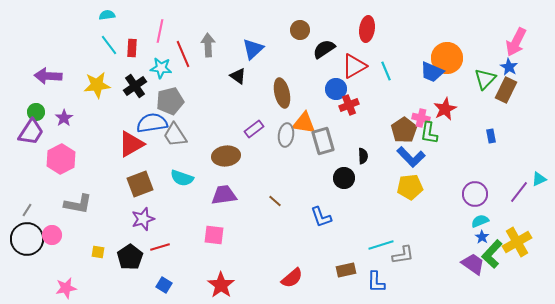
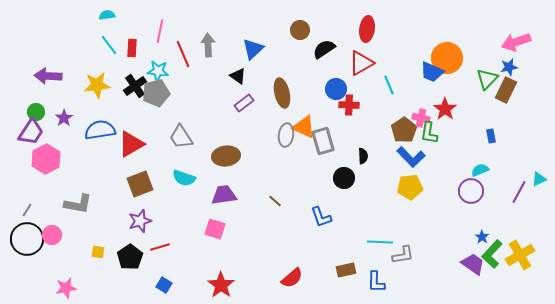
pink arrow at (516, 42): rotated 44 degrees clockwise
red triangle at (354, 66): moved 7 px right, 3 px up
blue star at (509, 67): rotated 30 degrees clockwise
cyan star at (161, 68): moved 3 px left, 3 px down
cyan line at (386, 71): moved 3 px right, 14 px down
green triangle at (485, 79): moved 2 px right
gray pentagon at (170, 101): moved 14 px left, 8 px up
red cross at (349, 105): rotated 24 degrees clockwise
red star at (445, 109): rotated 10 degrees counterclockwise
blue semicircle at (152, 123): moved 52 px left, 7 px down
orange triangle at (304, 123): moved 4 px down; rotated 15 degrees clockwise
purple rectangle at (254, 129): moved 10 px left, 26 px up
gray trapezoid at (175, 135): moved 6 px right, 2 px down
pink hexagon at (61, 159): moved 15 px left
cyan semicircle at (182, 178): moved 2 px right
purple line at (519, 192): rotated 10 degrees counterclockwise
purple circle at (475, 194): moved 4 px left, 3 px up
purple star at (143, 219): moved 3 px left, 2 px down
cyan semicircle at (480, 221): moved 51 px up
pink square at (214, 235): moved 1 px right, 6 px up; rotated 10 degrees clockwise
yellow cross at (517, 242): moved 3 px right, 13 px down
cyan line at (381, 245): moved 1 px left, 3 px up; rotated 20 degrees clockwise
